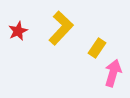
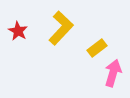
red star: rotated 18 degrees counterclockwise
yellow rectangle: rotated 18 degrees clockwise
